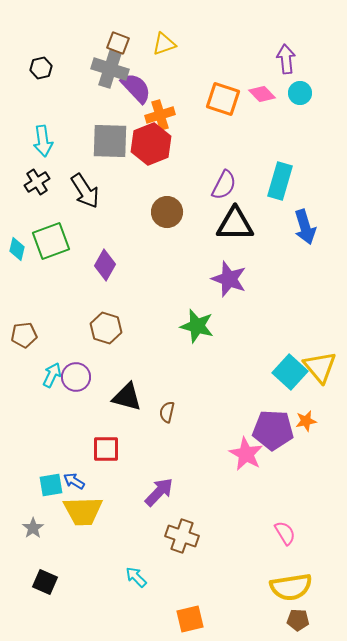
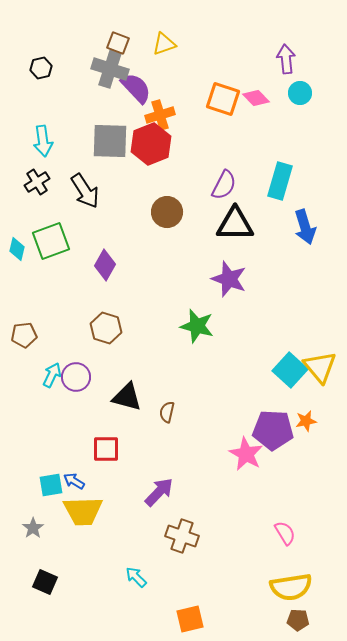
pink diamond at (262, 94): moved 6 px left, 4 px down
cyan square at (290, 372): moved 2 px up
